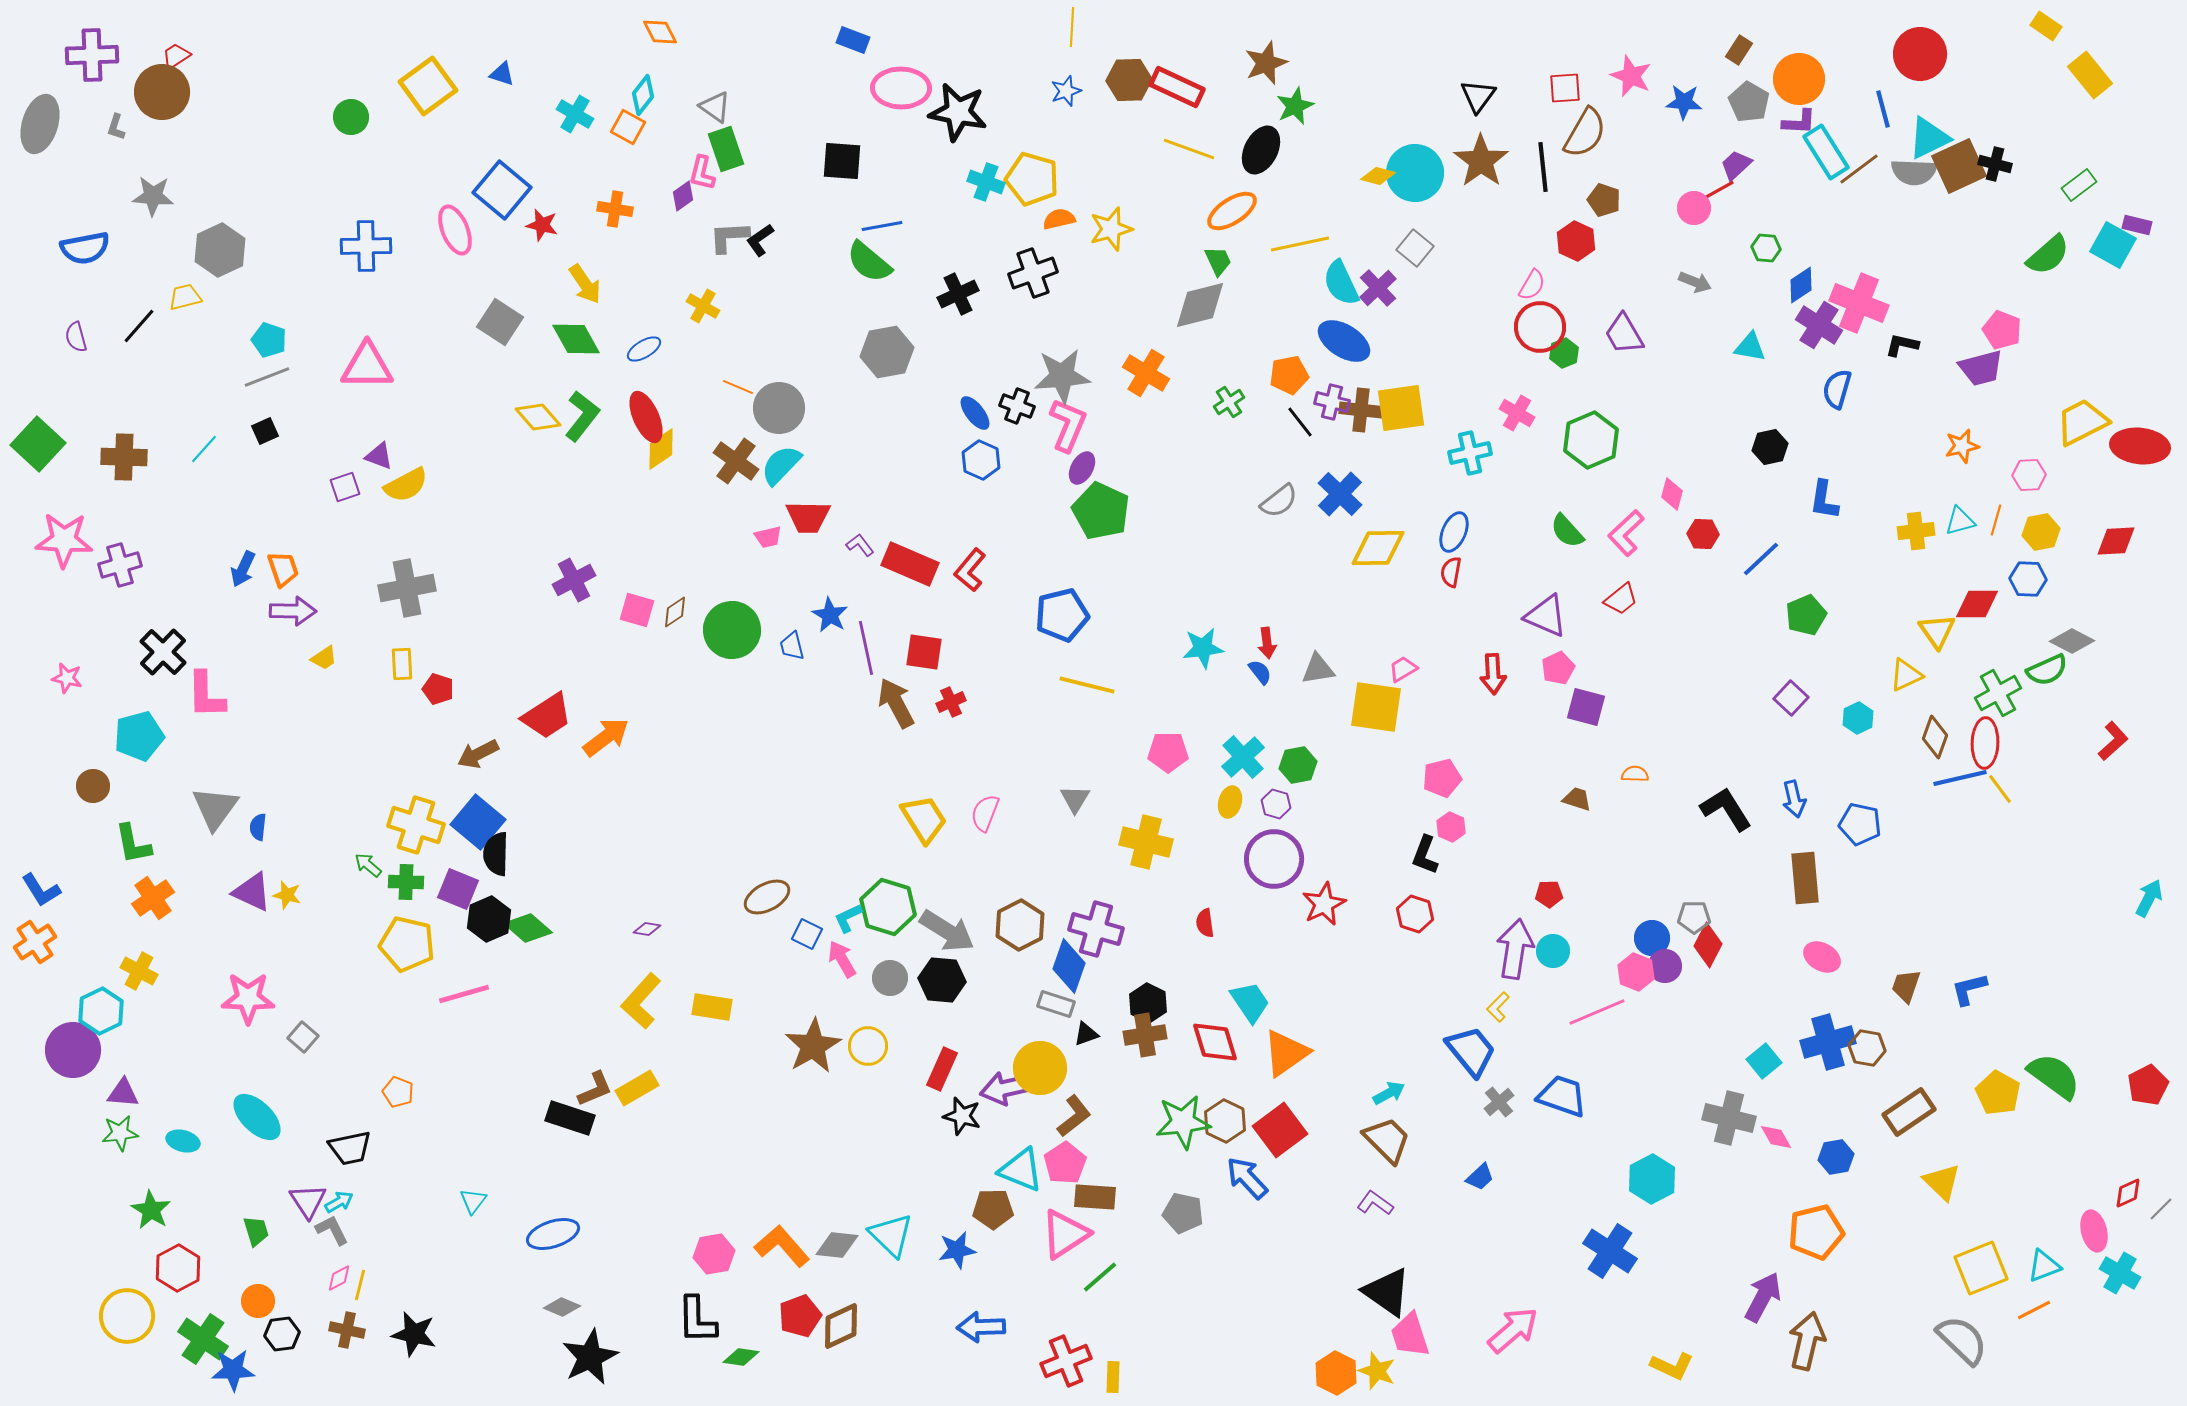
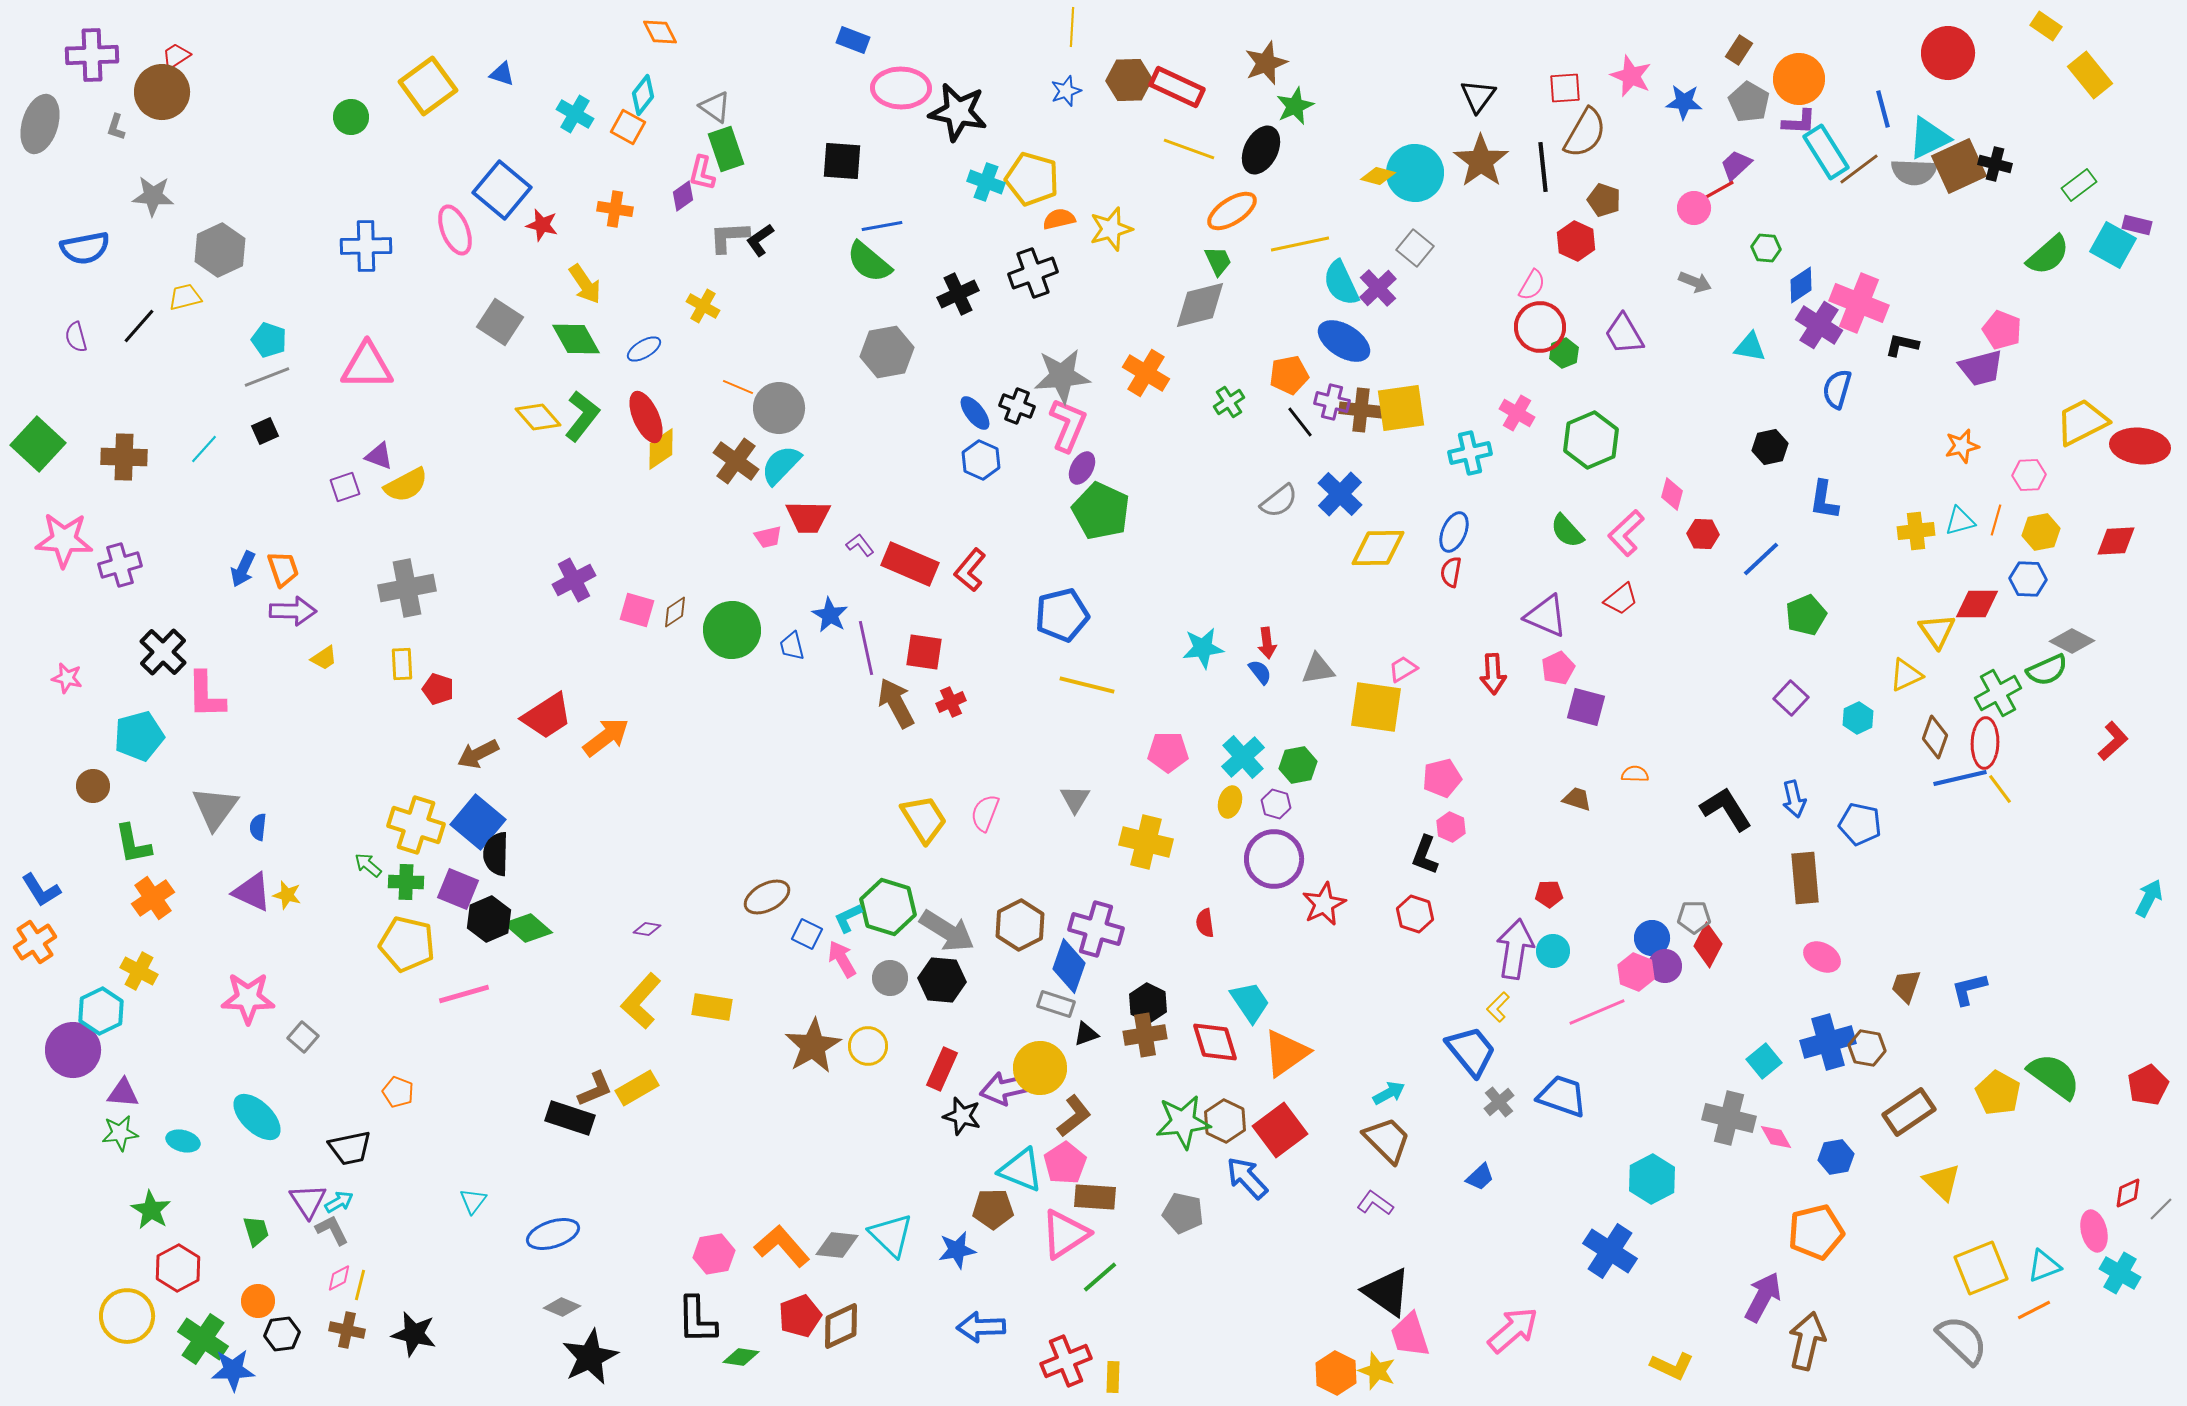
red circle at (1920, 54): moved 28 px right, 1 px up
